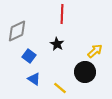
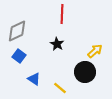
blue square: moved 10 px left
